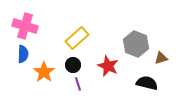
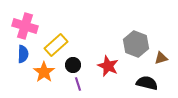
yellow rectangle: moved 21 px left, 7 px down
